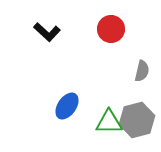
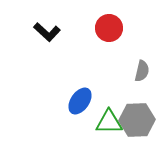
red circle: moved 2 px left, 1 px up
blue ellipse: moved 13 px right, 5 px up
gray hexagon: rotated 12 degrees clockwise
